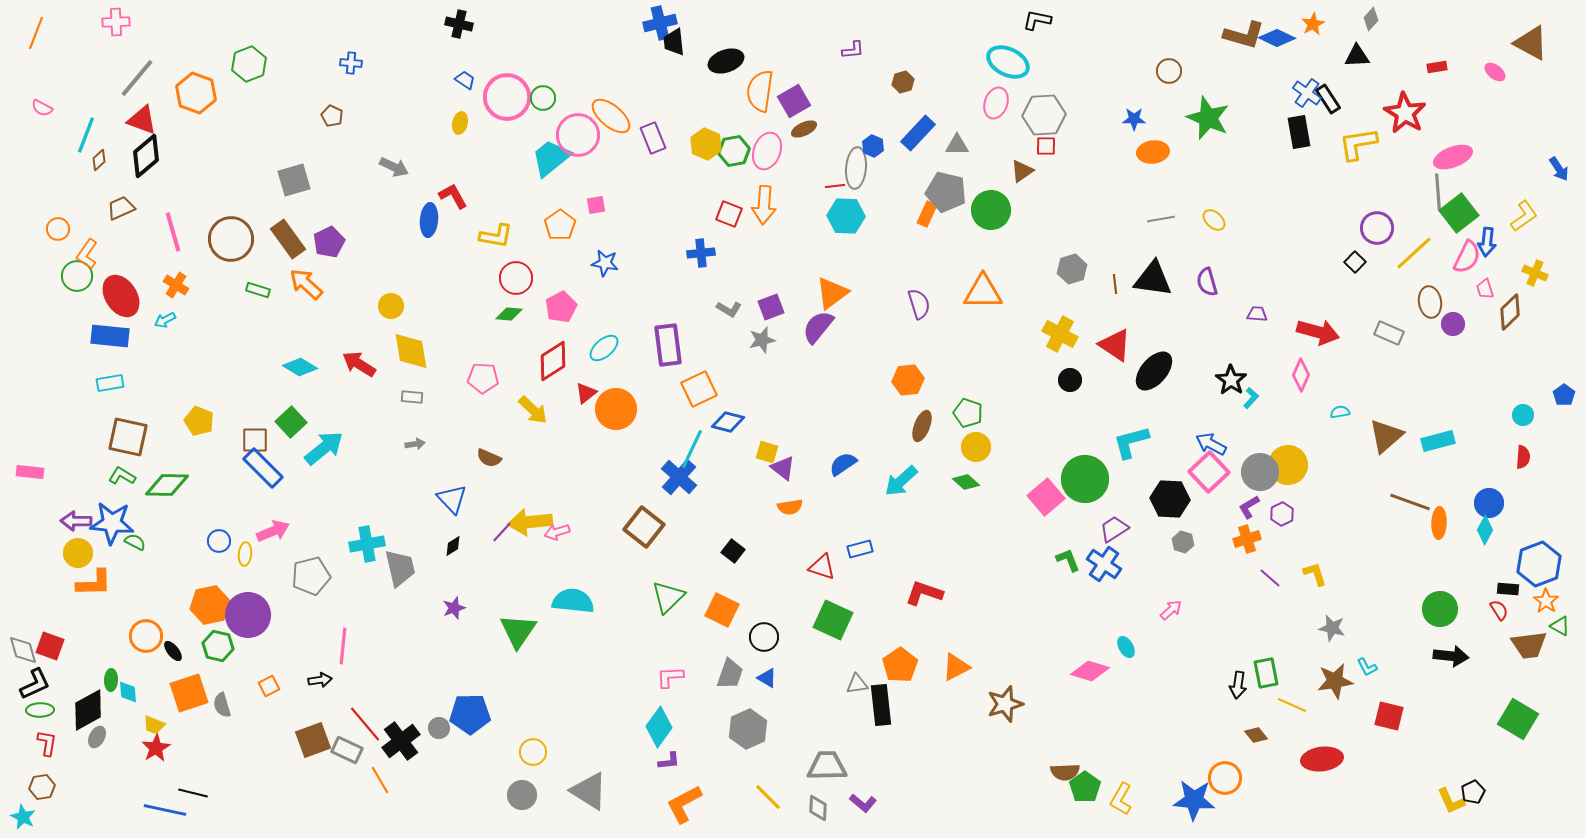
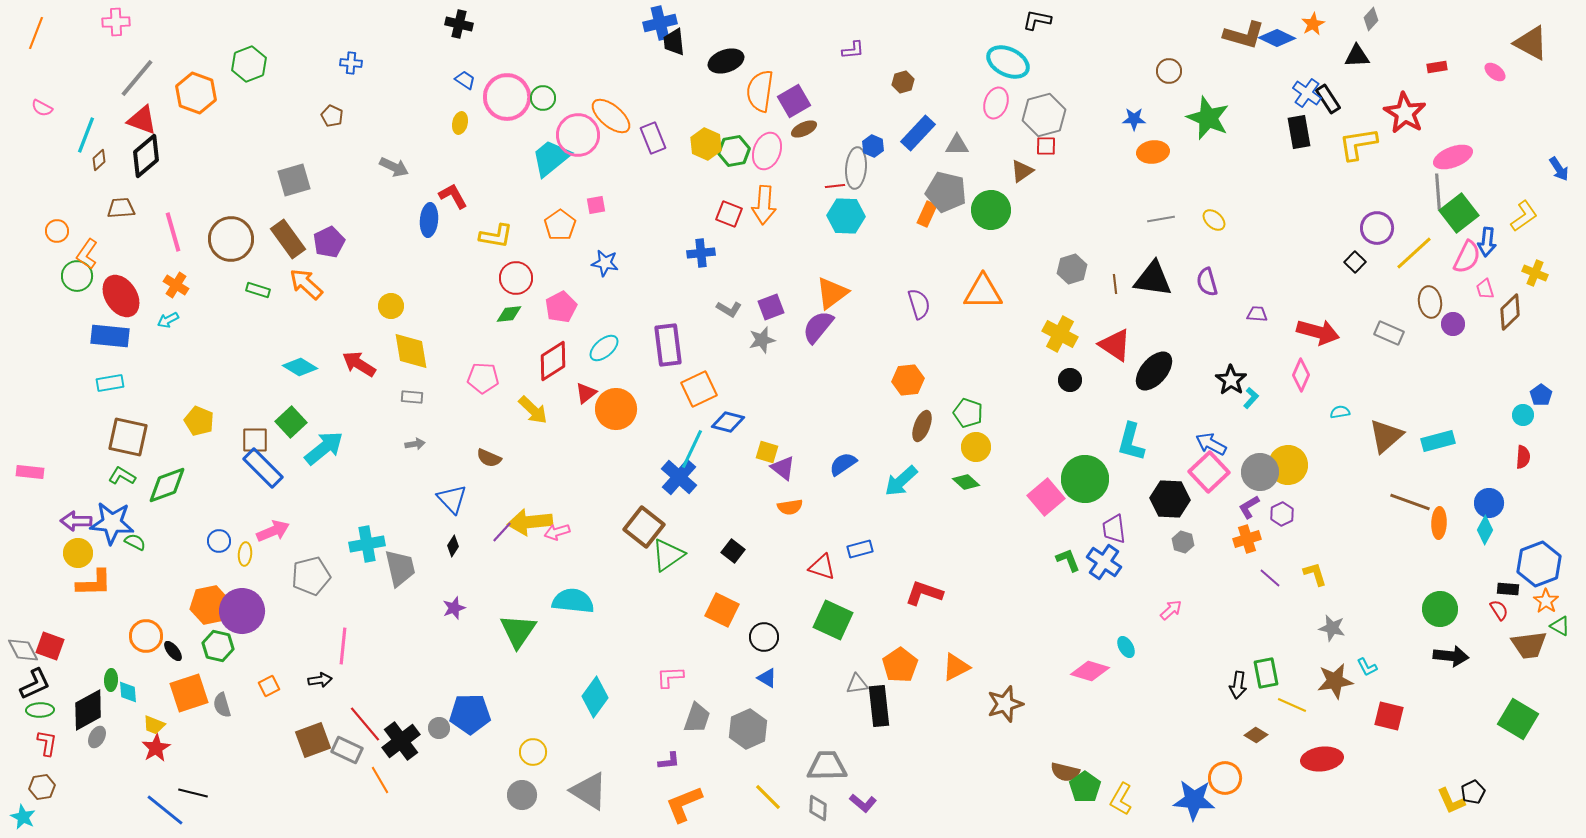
gray hexagon at (1044, 115): rotated 12 degrees counterclockwise
brown trapezoid at (121, 208): rotated 20 degrees clockwise
orange circle at (58, 229): moved 1 px left, 2 px down
green diamond at (509, 314): rotated 12 degrees counterclockwise
cyan arrow at (165, 320): moved 3 px right
blue pentagon at (1564, 395): moved 23 px left
cyan L-shape at (1131, 442): rotated 60 degrees counterclockwise
green diamond at (167, 485): rotated 21 degrees counterclockwise
purple trapezoid at (1114, 529): rotated 64 degrees counterclockwise
black diamond at (453, 546): rotated 25 degrees counterclockwise
blue cross at (1104, 564): moved 2 px up
green triangle at (668, 597): moved 42 px up; rotated 9 degrees clockwise
purple circle at (248, 615): moved 6 px left, 4 px up
gray diamond at (23, 650): rotated 12 degrees counterclockwise
gray trapezoid at (730, 674): moved 33 px left, 44 px down
black rectangle at (881, 705): moved 2 px left, 1 px down
cyan diamond at (659, 727): moved 64 px left, 30 px up
brown diamond at (1256, 735): rotated 20 degrees counterclockwise
brown semicircle at (1065, 772): rotated 16 degrees clockwise
orange L-shape at (684, 804): rotated 6 degrees clockwise
blue line at (165, 810): rotated 27 degrees clockwise
